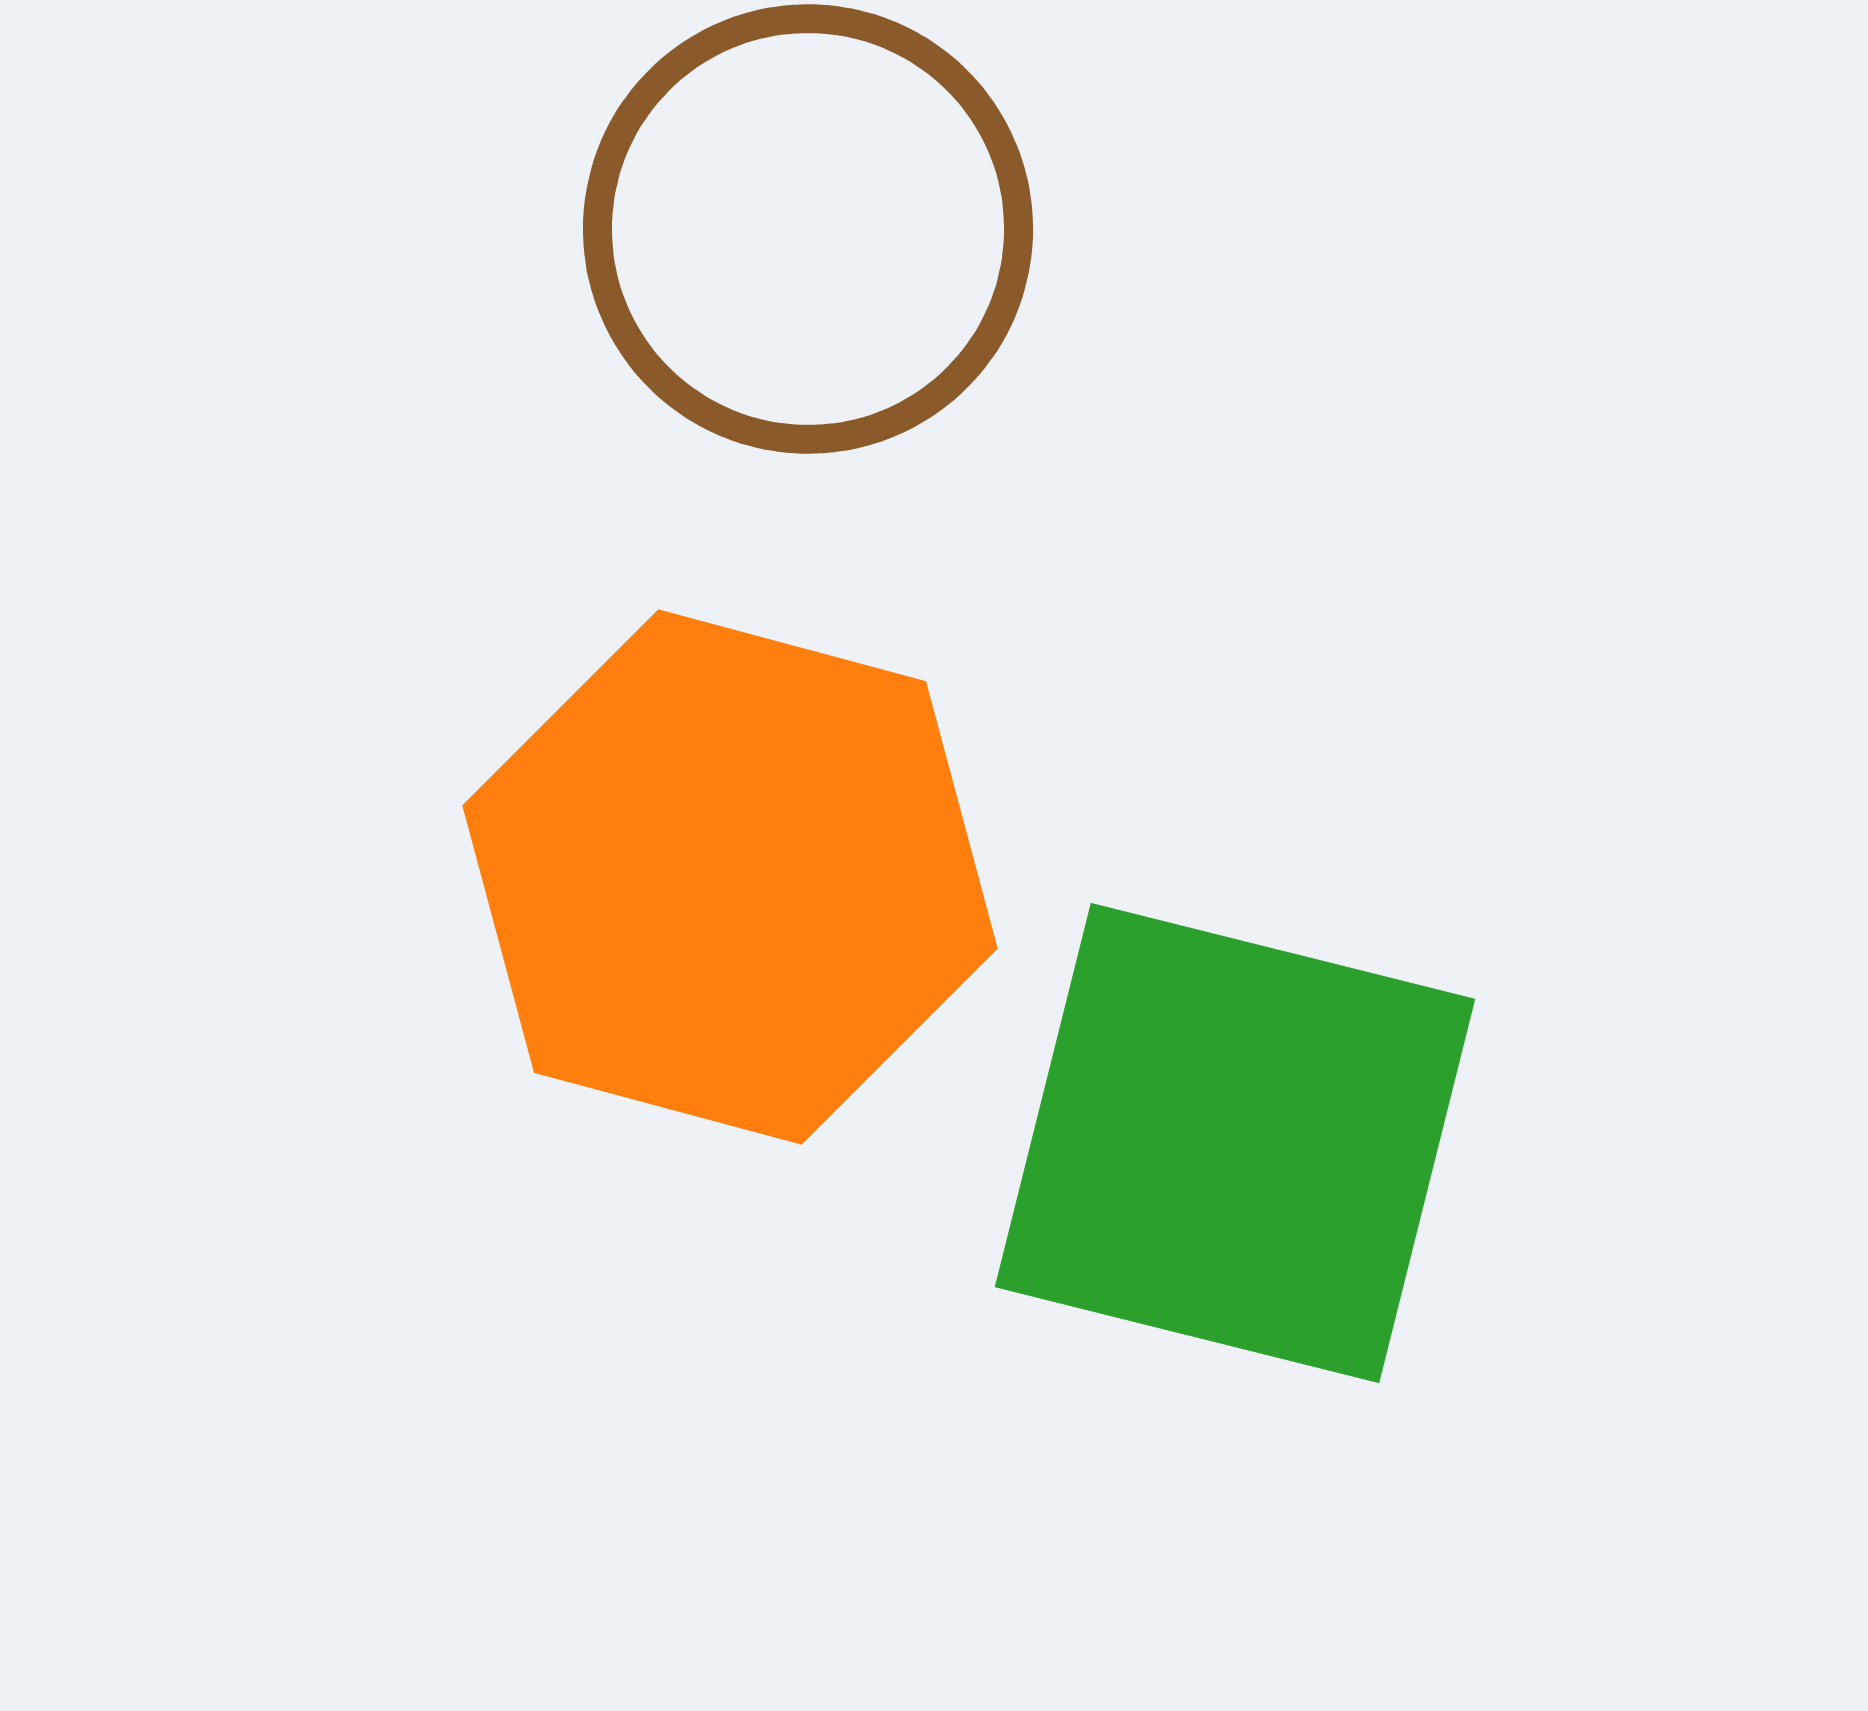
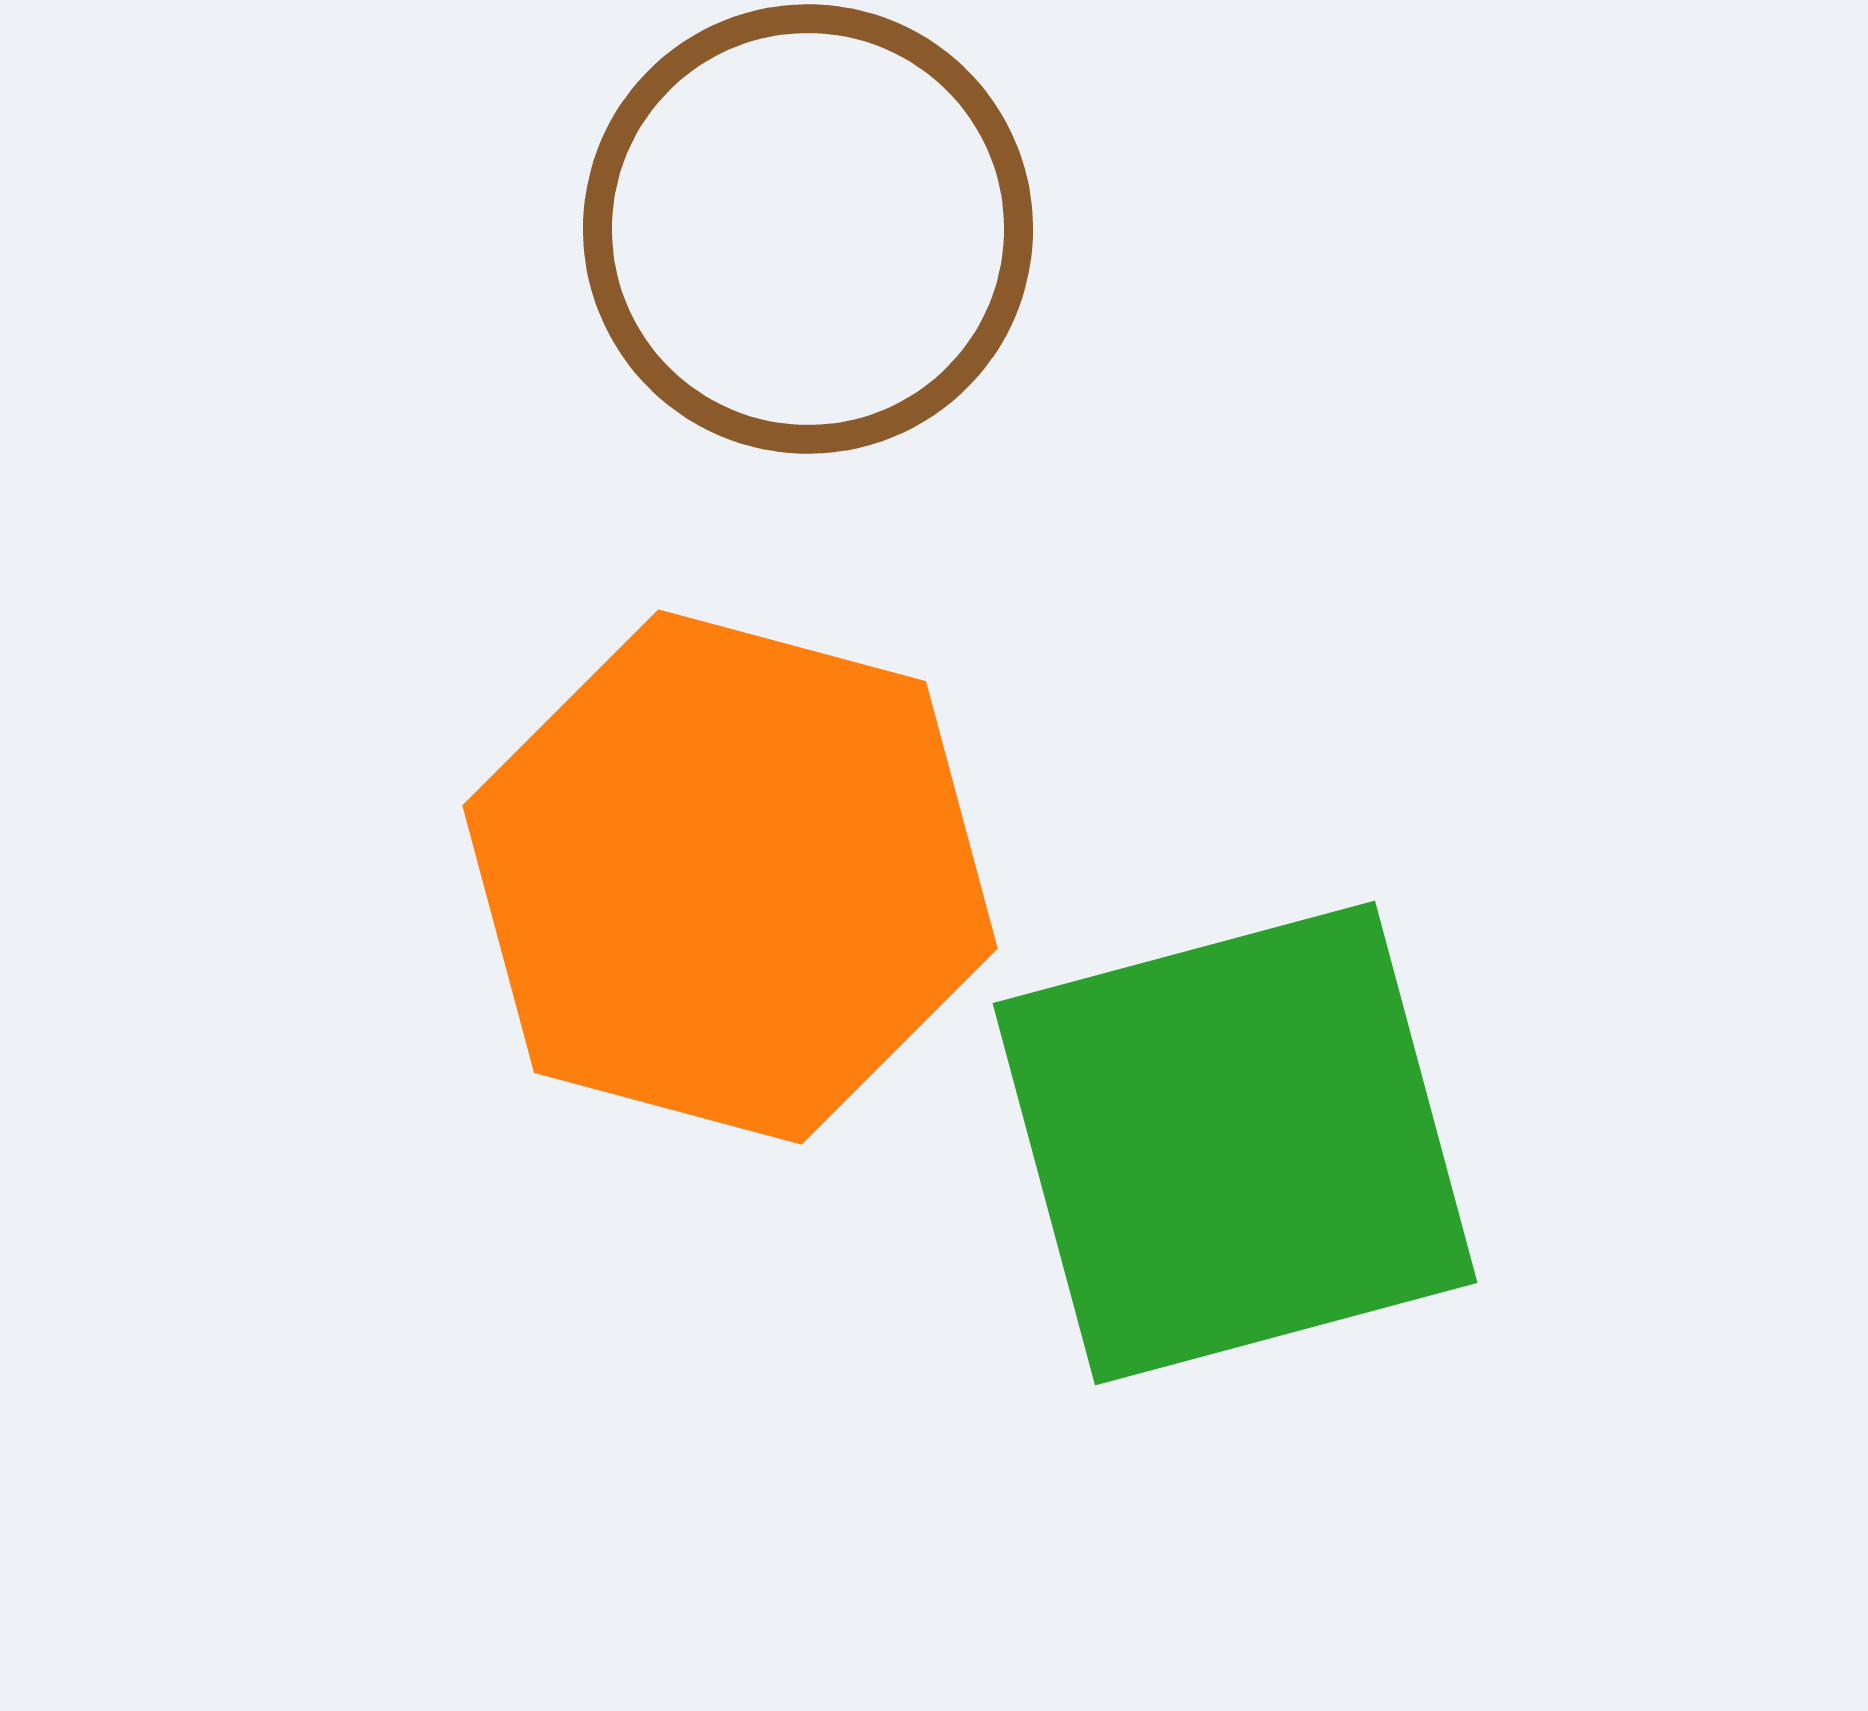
green square: rotated 29 degrees counterclockwise
